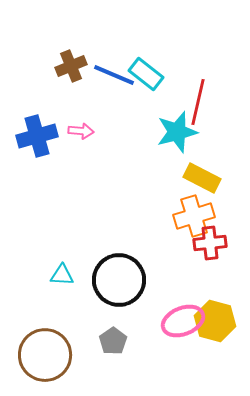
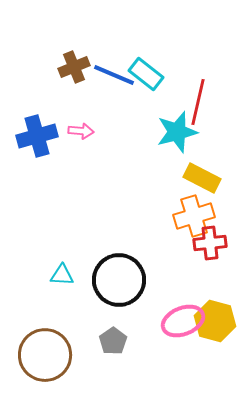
brown cross: moved 3 px right, 1 px down
